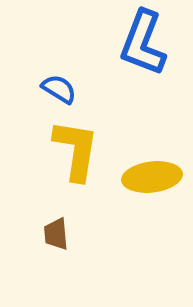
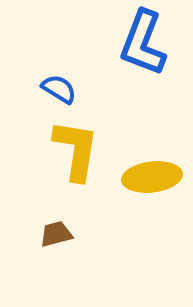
brown trapezoid: rotated 80 degrees clockwise
